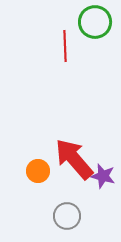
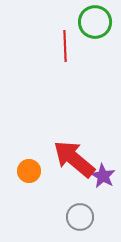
red arrow: rotated 9 degrees counterclockwise
orange circle: moved 9 px left
purple star: rotated 15 degrees clockwise
gray circle: moved 13 px right, 1 px down
